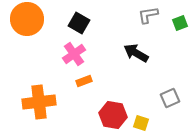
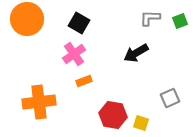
gray L-shape: moved 2 px right, 3 px down; rotated 10 degrees clockwise
green square: moved 2 px up
black arrow: rotated 60 degrees counterclockwise
